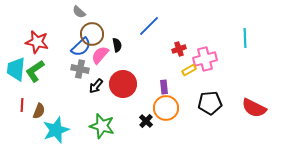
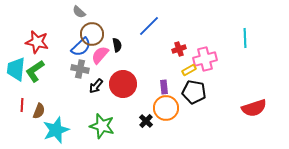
black pentagon: moved 16 px left, 11 px up; rotated 15 degrees clockwise
red semicircle: rotated 45 degrees counterclockwise
